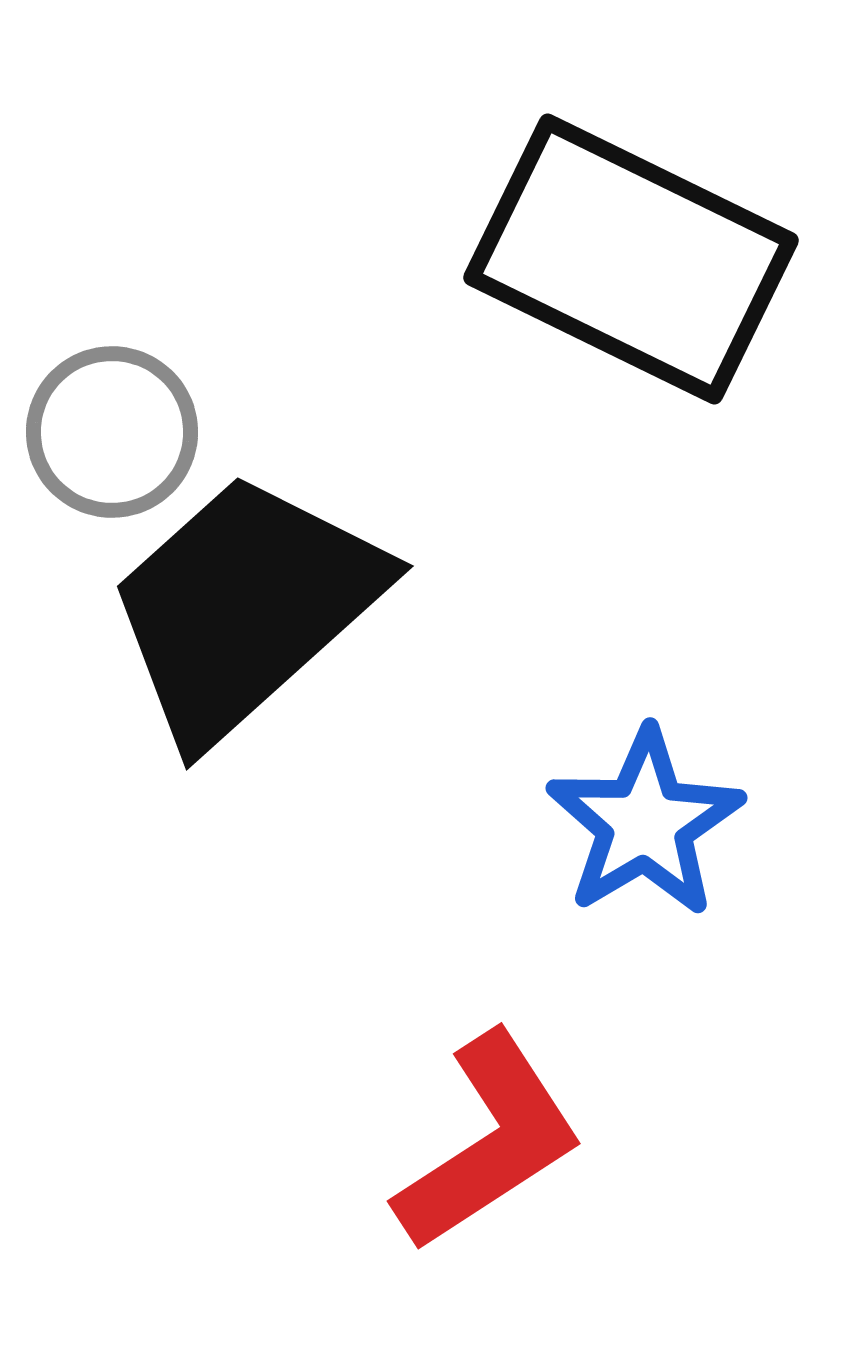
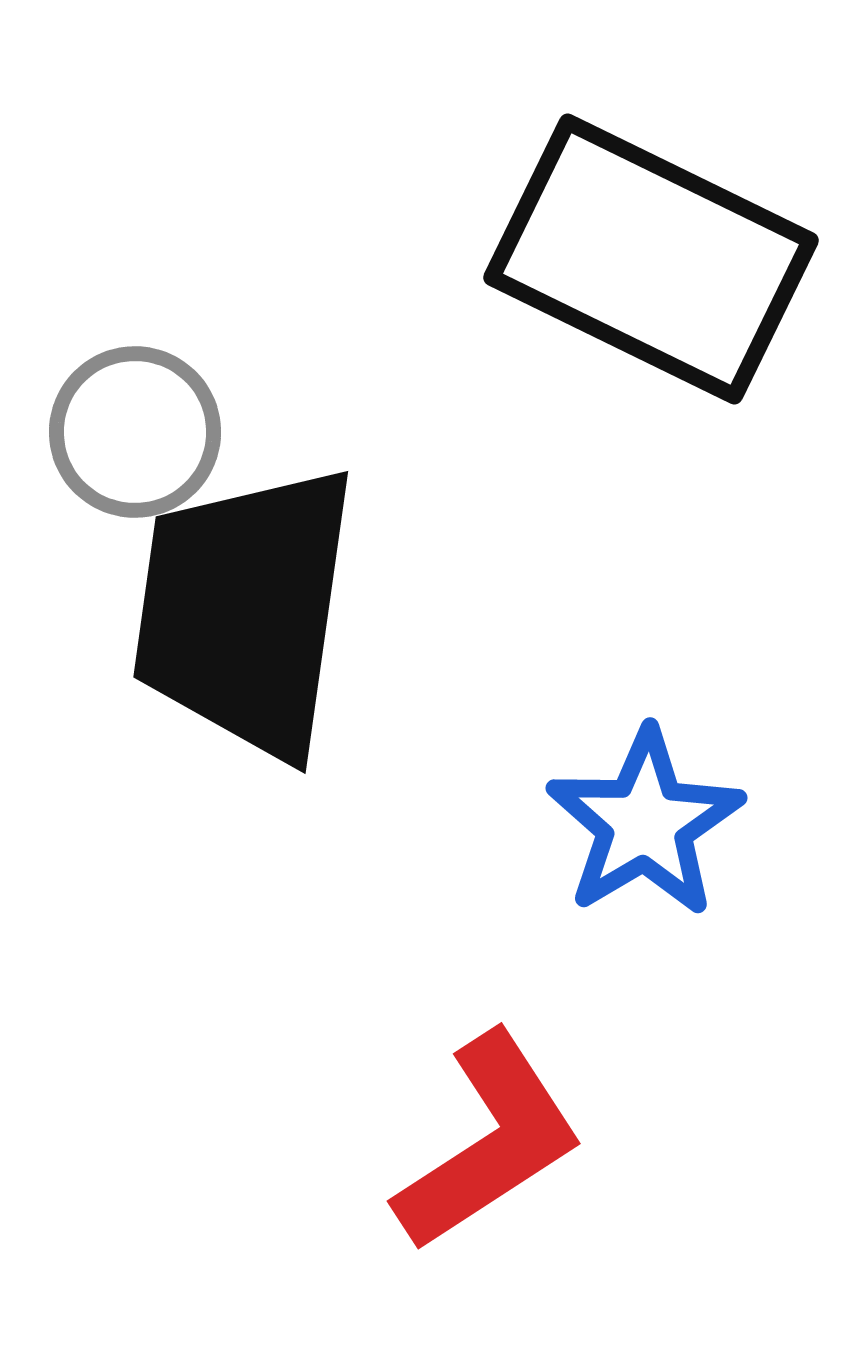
black rectangle: moved 20 px right
gray circle: moved 23 px right
black trapezoid: moved 4 px down; rotated 40 degrees counterclockwise
